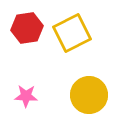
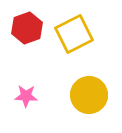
red hexagon: rotated 12 degrees counterclockwise
yellow square: moved 2 px right, 1 px down
